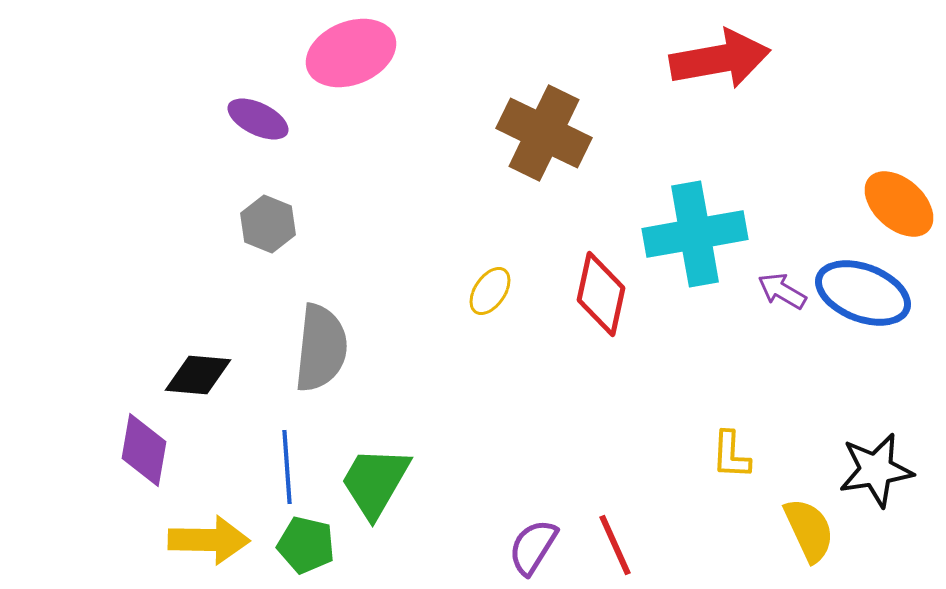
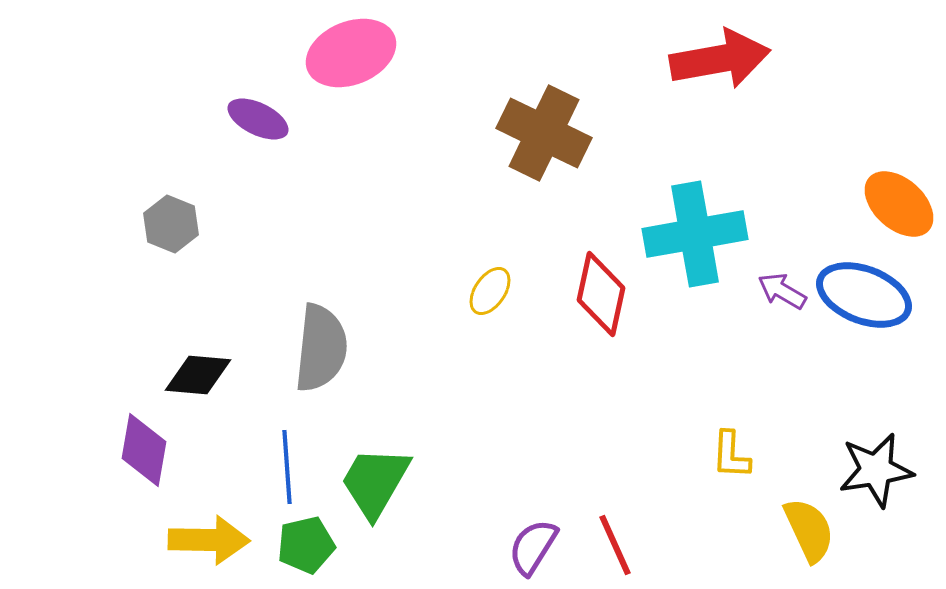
gray hexagon: moved 97 px left
blue ellipse: moved 1 px right, 2 px down
green pentagon: rotated 26 degrees counterclockwise
